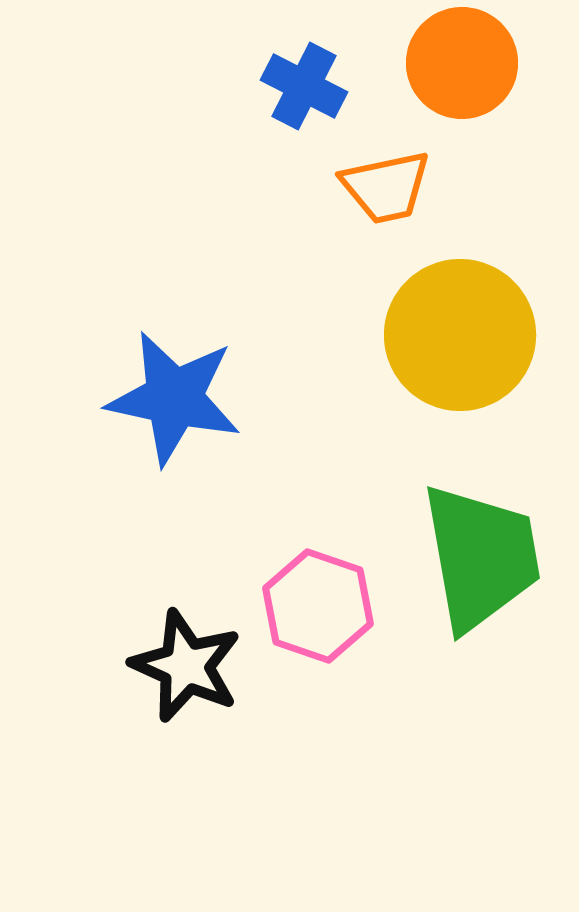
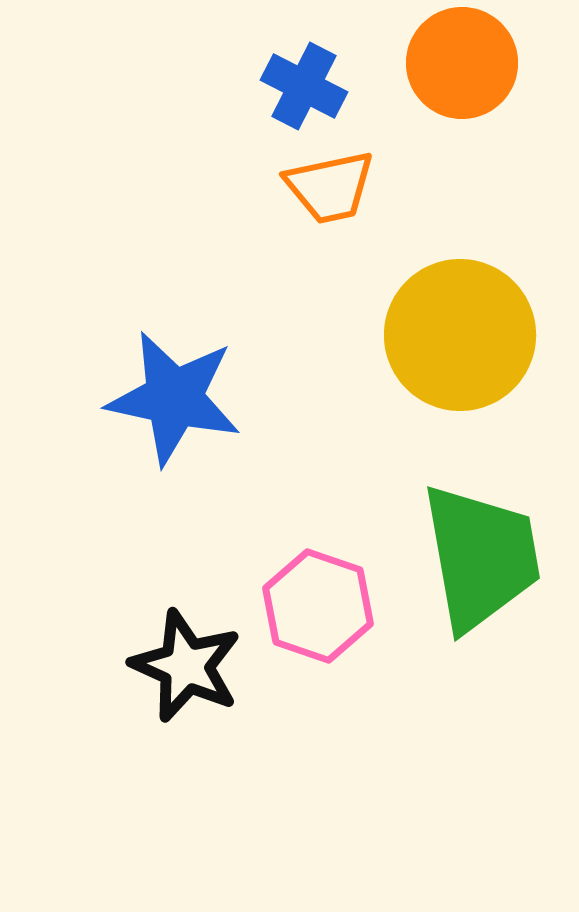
orange trapezoid: moved 56 px left
